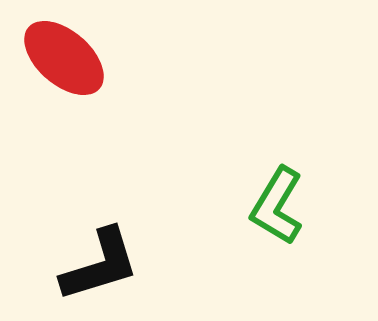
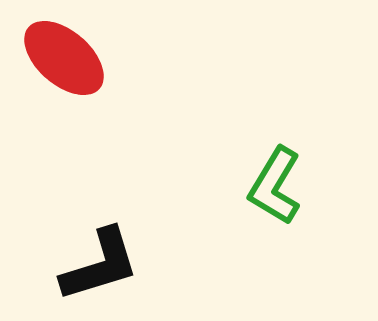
green L-shape: moved 2 px left, 20 px up
